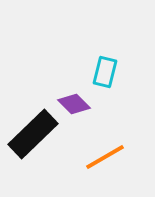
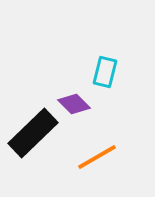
black rectangle: moved 1 px up
orange line: moved 8 px left
